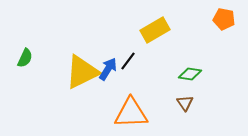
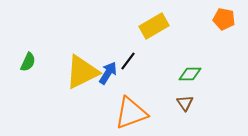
yellow rectangle: moved 1 px left, 4 px up
green semicircle: moved 3 px right, 4 px down
blue arrow: moved 4 px down
green diamond: rotated 10 degrees counterclockwise
orange triangle: rotated 18 degrees counterclockwise
